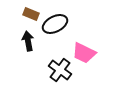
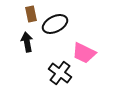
brown rectangle: rotated 56 degrees clockwise
black arrow: moved 1 px left, 1 px down
black cross: moved 3 px down
